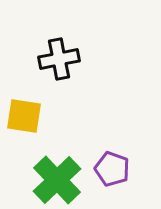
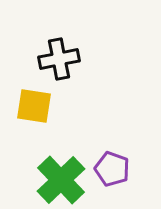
yellow square: moved 10 px right, 10 px up
green cross: moved 4 px right
